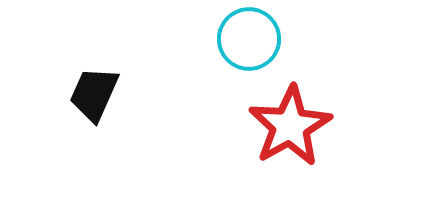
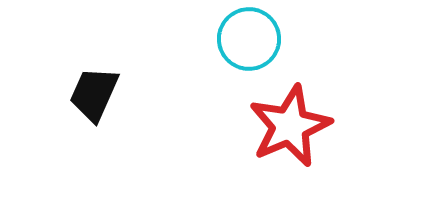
red star: rotated 6 degrees clockwise
